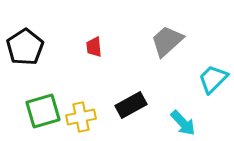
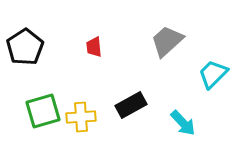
cyan trapezoid: moved 5 px up
yellow cross: rotated 8 degrees clockwise
